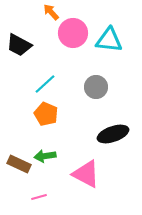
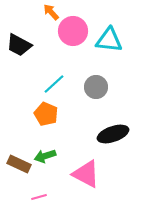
pink circle: moved 2 px up
cyan line: moved 9 px right
green arrow: rotated 10 degrees counterclockwise
